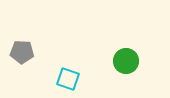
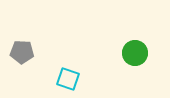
green circle: moved 9 px right, 8 px up
